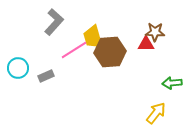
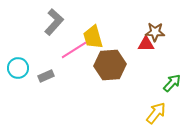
brown hexagon: moved 13 px down
green arrow: rotated 138 degrees clockwise
